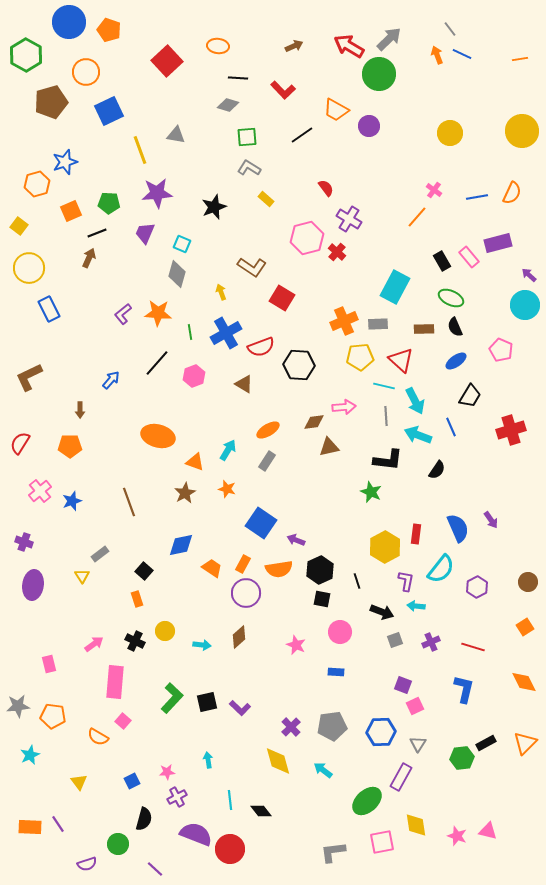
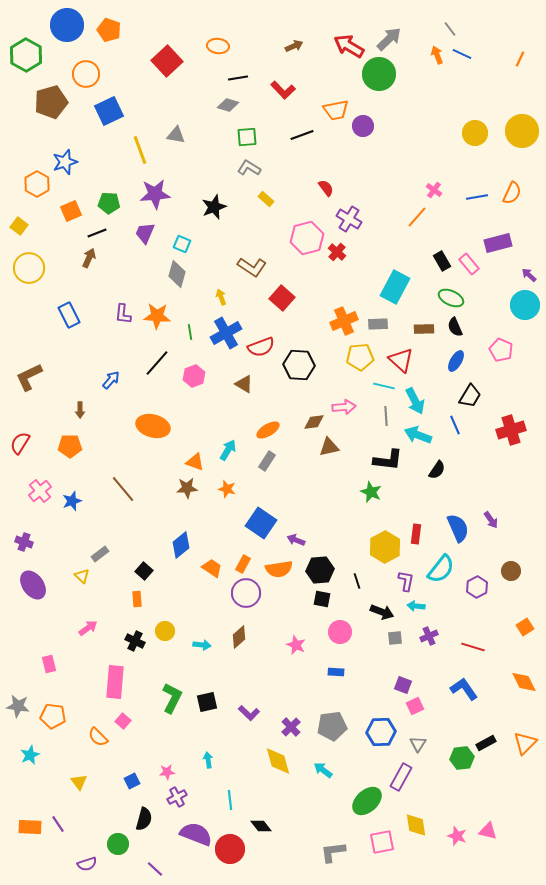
blue circle at (69, 22): moved 2 px left, 3 px down
orange line at (520, 59): rotated 56 degrees counterclockwise
orange circle at (86, 72): moved 2 px down
black line at (238, 78): rotated 12 degrees counterclockwise
orange trapezoid at (336, 110): rotated 40 degrees counterclockwise
purple circle at (369, 126): moved 6 px left
yellow circle at (450, 133): moved 25 px right
black line at (302, 135): rotated 15 degrees clockwise
orange hexagon at (37, 184): rotated 15 degrees counterclockwise
purple star at (157, 193): moved 2 px left, 1 px down
pink rectangle at (469, 257): moved 7 px down
yellow arrow at (221, 292): moved 5 px down
red square at (282, 298): rotated 10 degrees clockwise
blue rectangle at (49, 309): moved 20 px right, 6 px down
orange star at (158, 313): moved 1 px left, 3 px down
purple L-shape at (123, 314): rotated 45 degrees counterclockwise
blue ellipse at (456, 361): rotated 25 degrees counterclockwise
blue line at (451, 427): moved 4 px right, 2 px up
orange ellipse at (158, 436): moved 5 px left, 10 px up
brown star at (185, 493): moved 2 px right, 5 px up; rotated 25 degrees clockwise
brown line at (129, 502): moved 6 px left, 13 px up; rotated 20 degrees counterclockwise
blue diamond at (181, 545): rotated 28 degrees counterclockwise
black hexagon at (320, 570): rotated 20 degrees clockwise
yellow triangle at (82, 576): rotated 14 degrees counterclockwise
brown circle at (528, 582): moved 17 px left, 11 px up
purple ellipse at (33, 585): rotated 44 degrees counterclockwise
orange rectangle at (137, 599): rotated 14 degrees clockwise
gray square at (395, 640): moved 2 px up; rotated 14 degrees clockwise
purple cross at (431, 642): moved 2 px left, 6 px up
pink arrow at (94, 644): moved 6 px left, 16 px up
blue L-shape at (464, 689): rotated 48 degrees counterclockwise
green L-shape at (172, 698): rotated 16 degrees counterclockwise
gray star at (18, 706): rotated 15 degrees clockwise
purple L-shape at (240, 708): moved 9 px right, 5 px down
orange semicircle at (98, 737): rotated 15 degrees clockwise
black diamond at (261, 811): moved 15 px down
